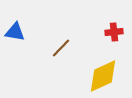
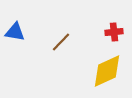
brown line: moved 6 px up
yellow diamond: moved 4 px right, 5 px up
